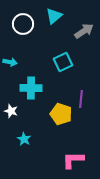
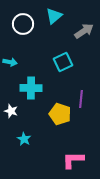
yellow pentagon: moved 1 px left
